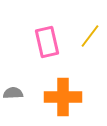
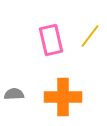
pink rectangle: moved 4 px right, 2 px up
gray semicircle: moved 1 px right, 1 px down
